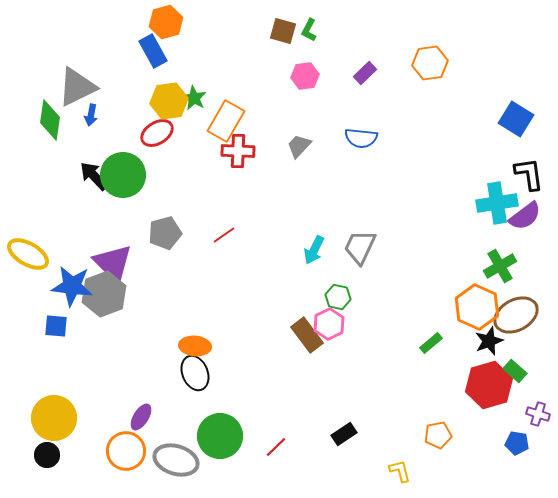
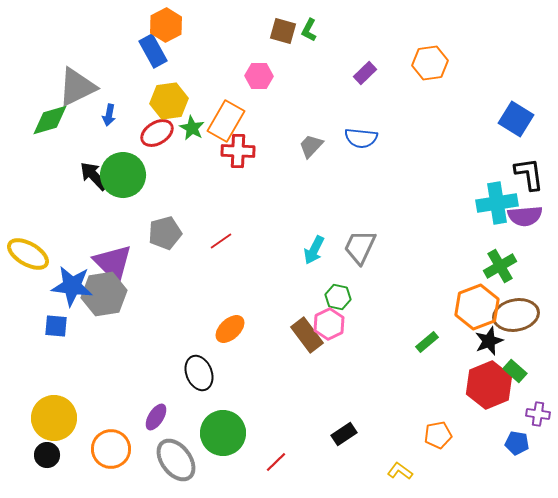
orange hexagon at (166, 22): moved 3 px down; rotated 12 degrees counterclockwise
pink hexagon at (305, 76): moved 46 px left; rotated 8 degrees clockwise
green star at (194, 98): moved 2 px left, 30 px down
blue arrow at (91, 115): moved 18 px right
green diamond at (50, 120): rotated 66 degrees clockwise
gray trapezoid at (299, 146): moved 12 px right
purple semicircle at (525, 216): rotated 32 degrees clockwise
red line at (224, 235): moved 3 px left, 6 px down
gray hexagon at (104, 294): rotated 12 degrees clockwise
orange hexagon at (477, 307): rotated 15 degrees clockwise
brown ellipse at (516, 315): rotated 18 degrees clockwise
green rectangle at (431, 343): moved 4 px left, 1 px up
orange ellipse at (195, 346): moved 35 px right, 17 px up; rotated 48 degrees counterclockwise
black ellipse at (195, 373): moved 4 px right
red hexagon at (489, 385): rotated 6 degrees counterclockwise
purple cross at (538, 414): rotated 10 degrees counterclockwise
purple ellipse at (141, 417): moved 15 px right
green circle at (220, 436): moved 3 px right, 3 px up
red line at (276, 447): moved 15 px down
orange circle at (126, 451): moved 15 px left, 2 px up
gray ellipse at (176, 460): rotated 36 degrees clockwise
yellow L-shape at (400, 471): rotated 40 degrees counterclockwise
